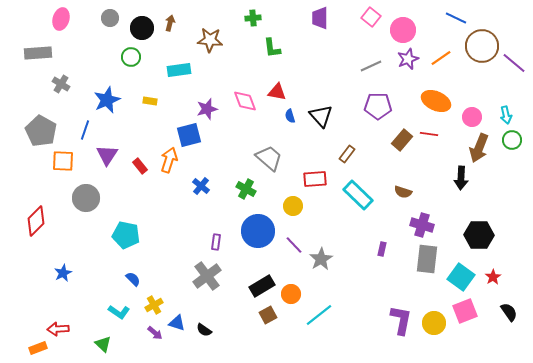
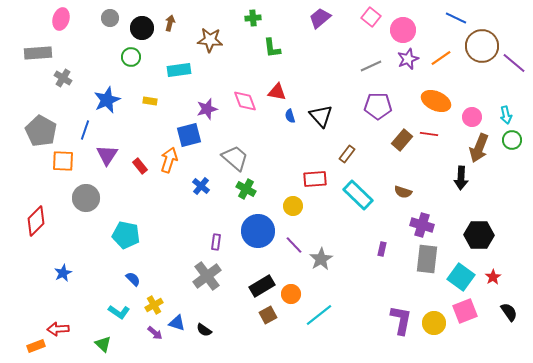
purple trapezoid at (320, 18): rotated 50 degrees clockwise
gray cross at (61, 84): moved 2 px right, 6 px up
gray trapezoid at (269, 158): moved 34 px left
orange rectangle at (38, 348): moved 2 px left, 2 px up
